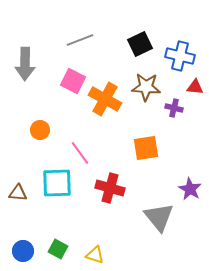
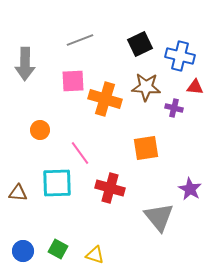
pink square: rotated 30 degrees counterclockwise
orange cross: rotated 12 degrees counterclockwise
